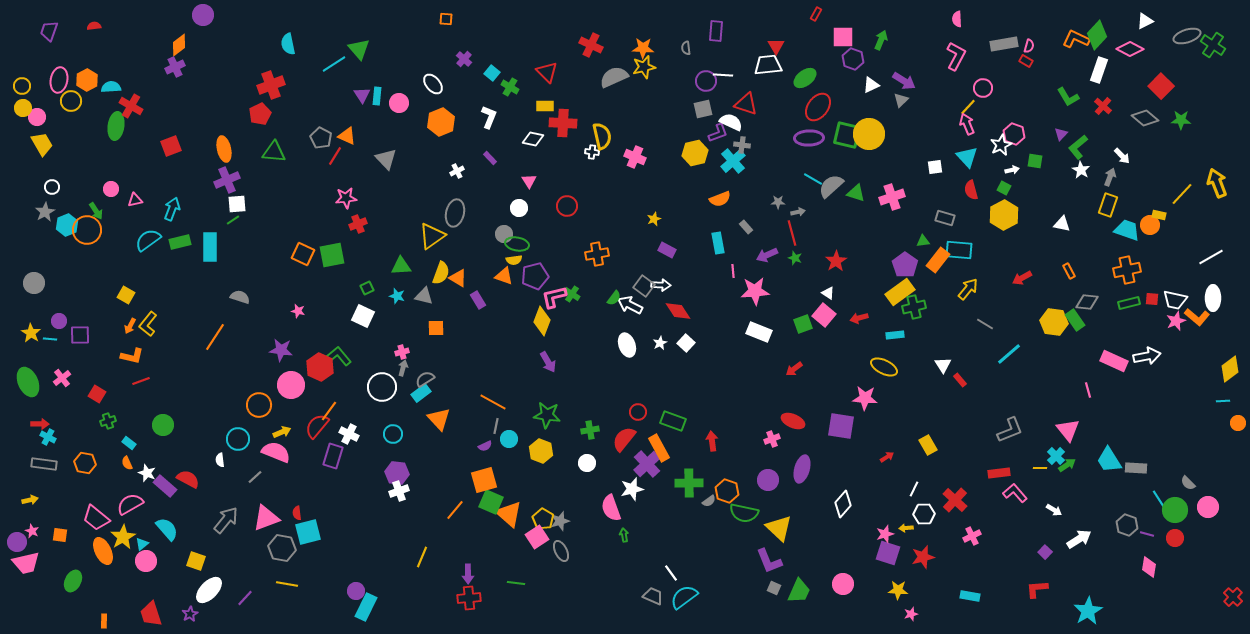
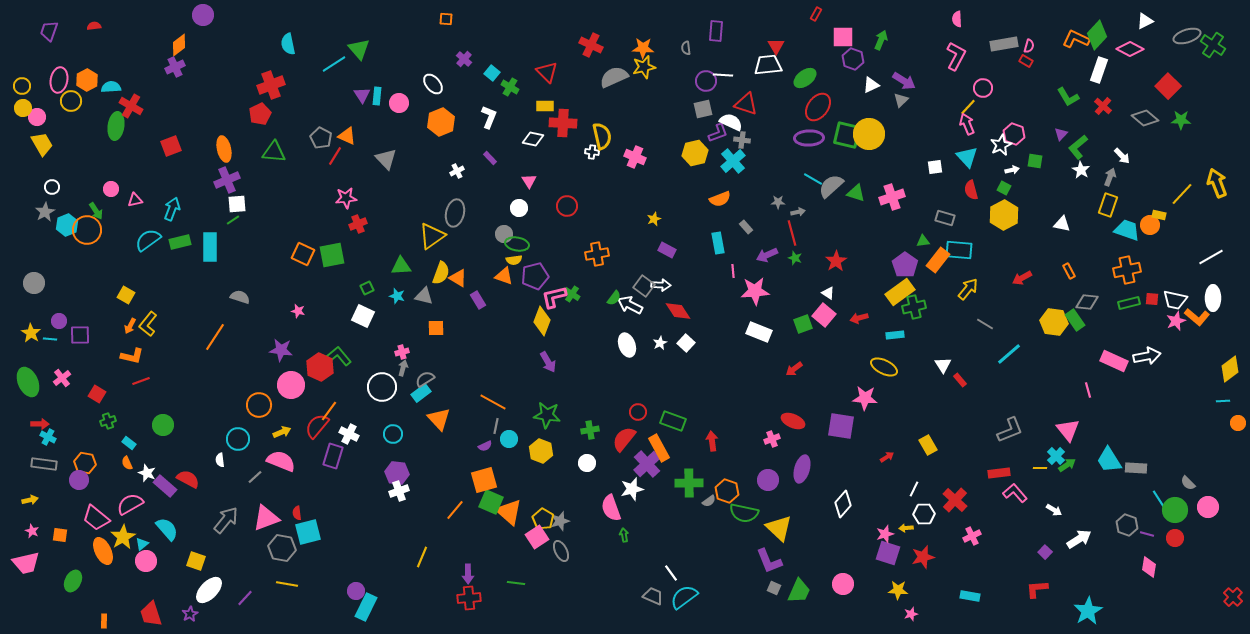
red square at (1161, 86): moved 7 px right
gray cross at (742, 145): moved 5 px up
pink semicircle at (276, 452): moved 5 px right, 9 px down
orange triangle at (509, 514): moved 2 px up
purple circle at (17, 542): moved 62 px right, 62 px up
